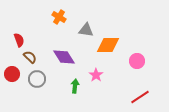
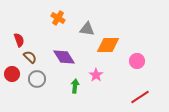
orange cross: moved 1 px left, 1 px down
gray triangle: moved 1 px right, 1 px up
